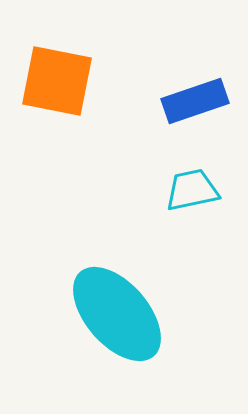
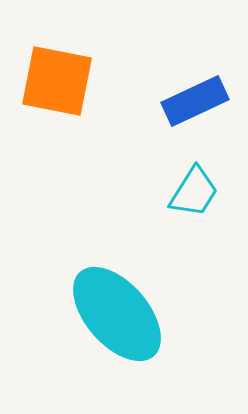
blue rectangle: rotated 6 degrees counterclockwise
cyan trapezoid: moved 2 px right, 2 px down; rotated 134 degrees clockwise
